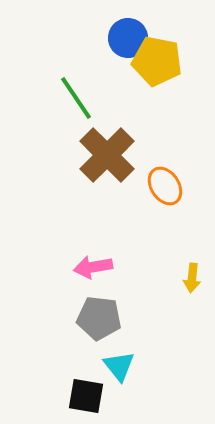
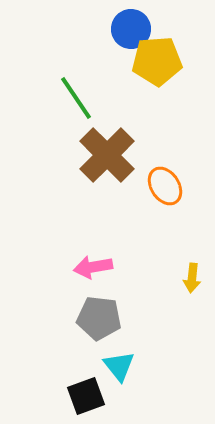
blue circle: moved 3 px right, 9 px up
yellow pentagon: rotated 15 degrees counterclockwise
black square: rotated 30 degrees counterclockwise
